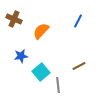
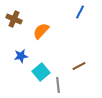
blue line: moved 2 px right, 9 px up
